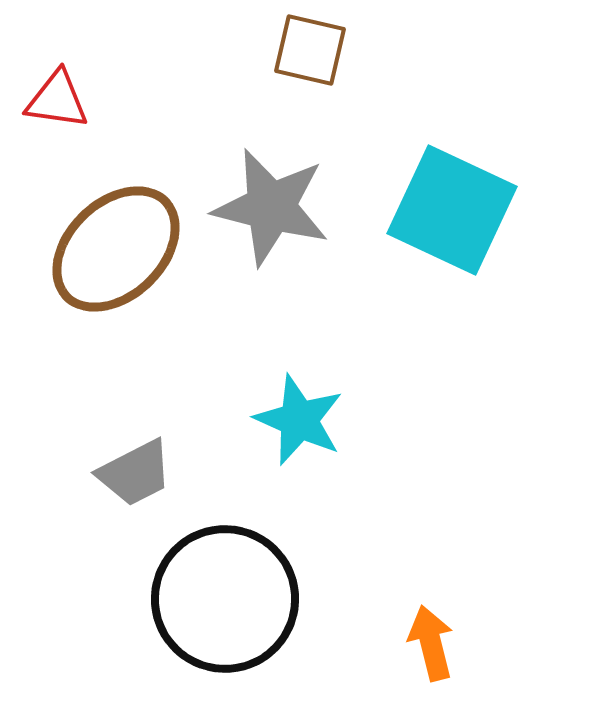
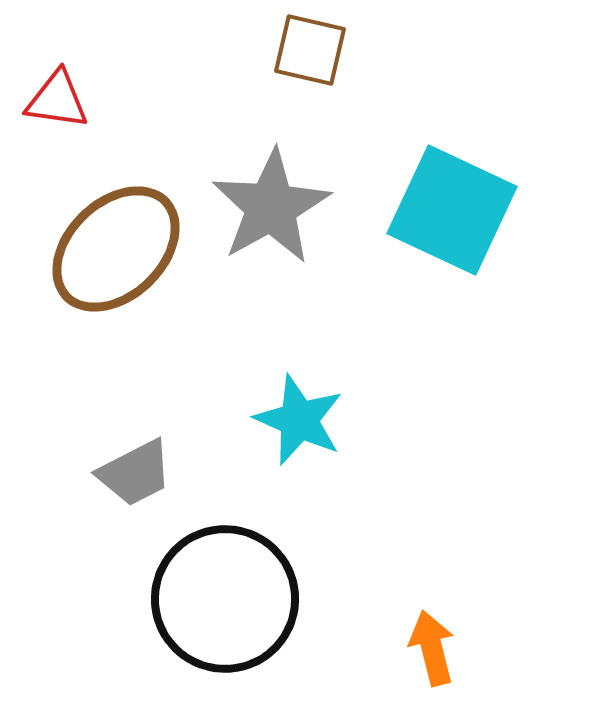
gray star: rotated 29 degrees clockwise
orange arrow: moved 1 px right, 5 px down
